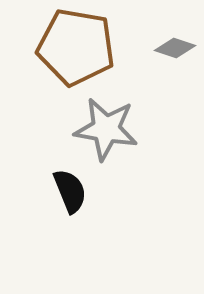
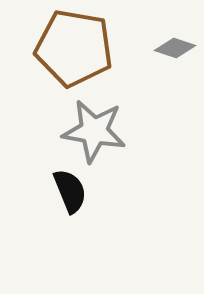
brown pentagon: moved 2 px left, 1 px down
gray star: moved 12 px left, 2 px down
